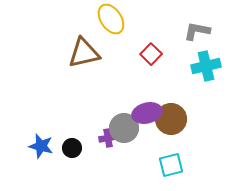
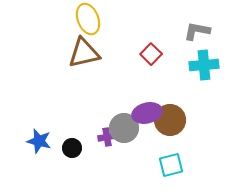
yellow ellipse: moved 23 px left; rotated 12 degrees clockwise
cyan cross: moved 2 px left, 1 px up; rotated 8 degrees clockwise
brown circle: moved 1 px left, 1 px down
purple cross: moved 1 px left, 1 px up
blue star: moved 2 px left, 5 px up
